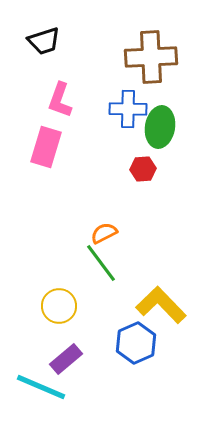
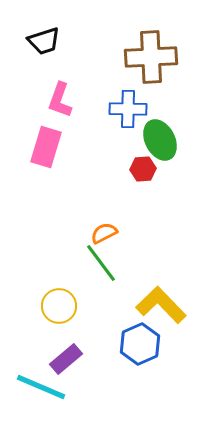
green ellipse: moved 13 px down; rotated 36 degrees counterclockwise
blue hexagon: moved 4 px right, 1 px down
